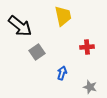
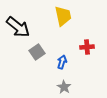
black arrow: moved 2 px left, 1 px down
blue arrow: moved 11 px up
gray star: moved 26 px left; rotated 16 degrees clockwise
